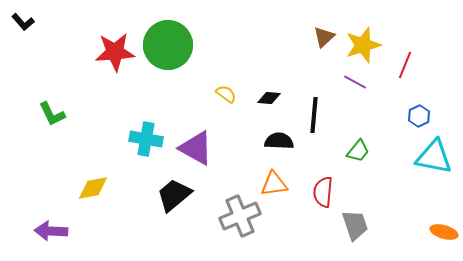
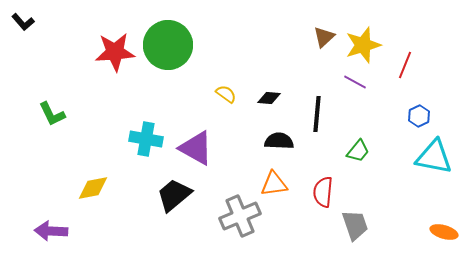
black line: moved 3 px right, 1 px up
